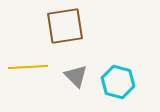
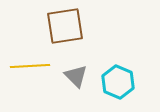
yellow line: moved 2 px right, 1 px up
cyan hexagon: rotated 8 degrees clockwise
